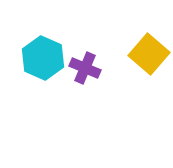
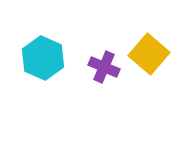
purple cross: moved 19 px right, 1 px up
